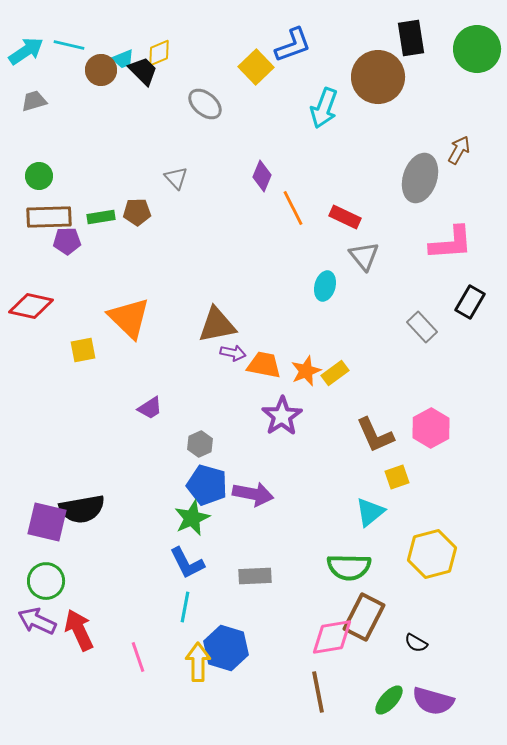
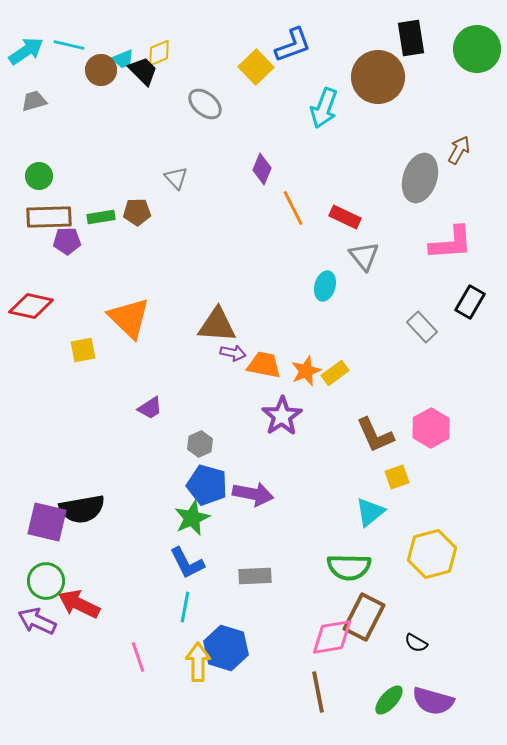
purple diamond at (262, 176): moved 7 px up
brown triangle at (217, 325): rotated 15 degrees clockwise
red arrow at (79, 630): moved 26 px up; rotated 39 degrees counterclockwise
